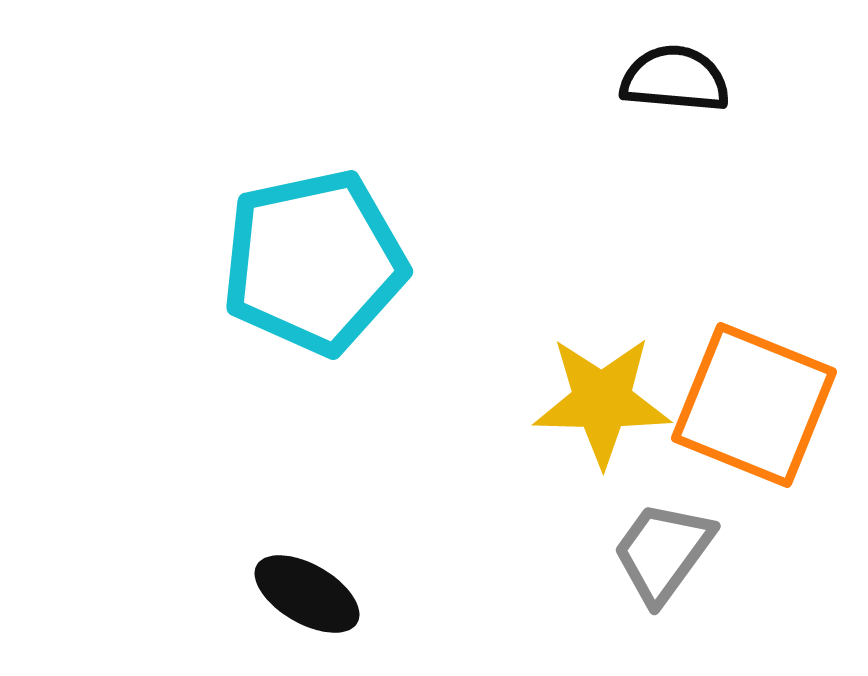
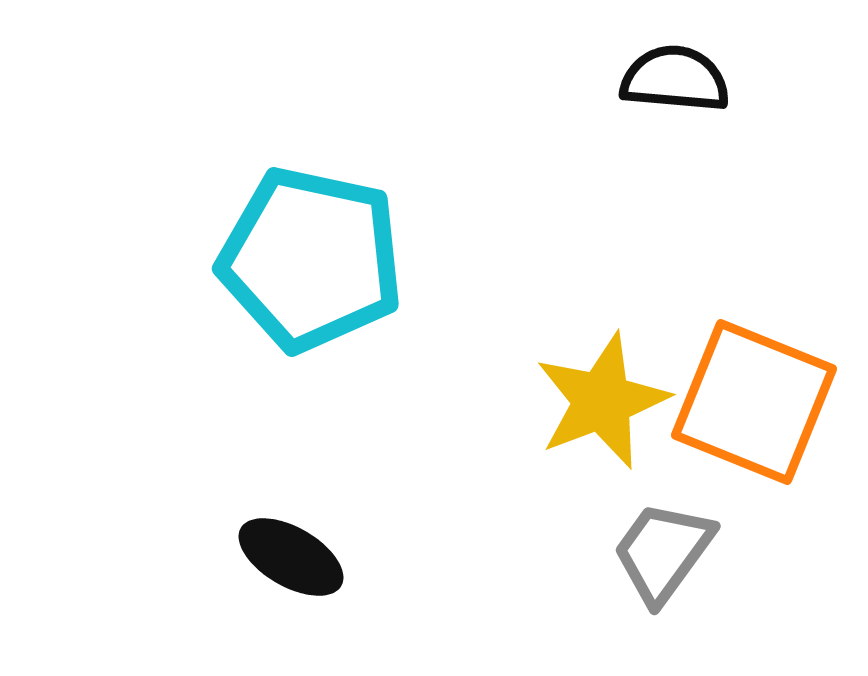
cyan pentagon: moved 3 px left, 3 px up; rotated 24 degrees clockwise
yellow star: rotated 22 degrees counterclockwise
orange square: moved 3 px up
black ellipse: moved 16 px left, 37 px up
